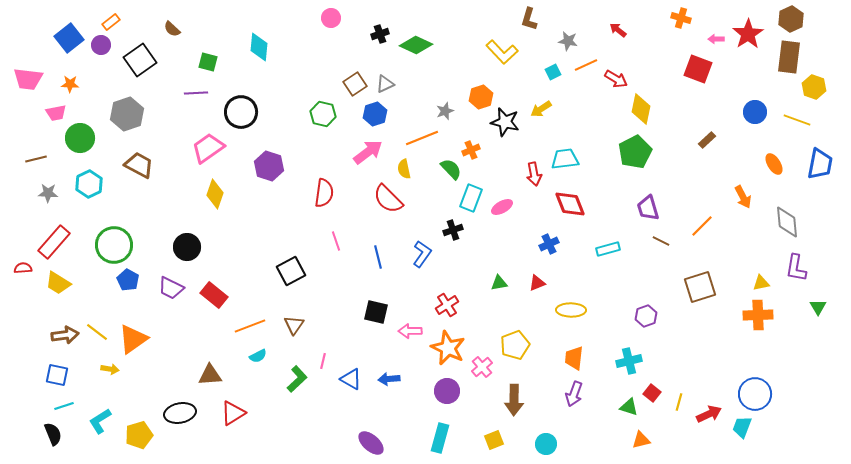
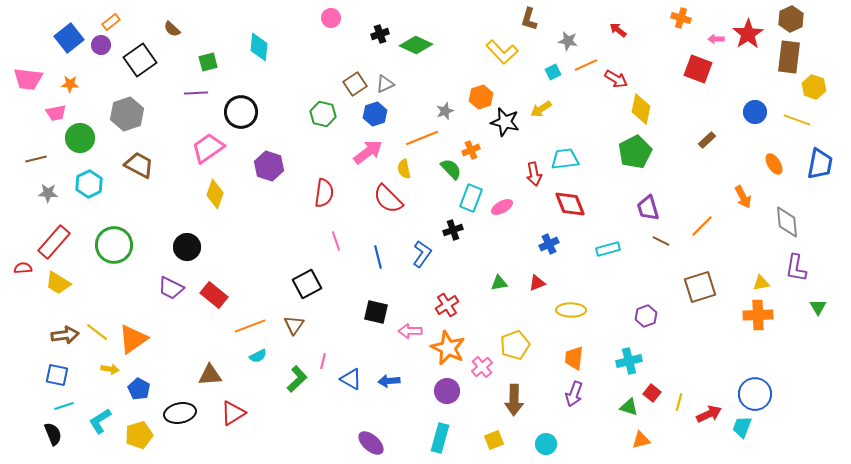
green square at (208, 62): rotated 30 degrees counterclockwise
black square at (291, 271): moved 16 px right, 13 px down
blue pentagon at (128, 280): moved 11 px right, 109 px down
blue arrow at (389, 379): moved 2 px down
